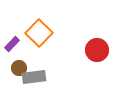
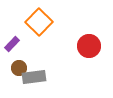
orange square: moved 11 px up
red circle: moved 8 px left, 4 px up
